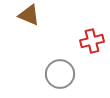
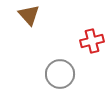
brown triangle: rotated 25 degrees clockwise
